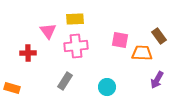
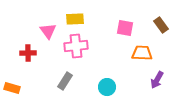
brown rectangle: moved 2 px right, 11 px up
pink square: moved 5 px right, 12 px up
